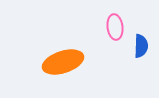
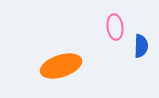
orange ellipse: moved 2 px left, 4 px down
